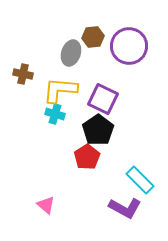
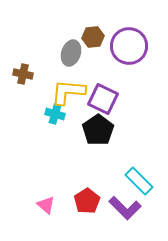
yellow L-shape: moved 8 px right, 2 px down
red pentagon: moved 44 px down
cyan rectangle: moved 1 px left, 1 px down
purple L-shape: rotated 16 degrees clockwise
